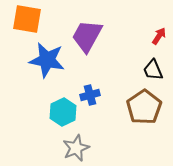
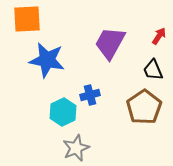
orange square: rotated 12 degrees counterclockwise
purple trapezoid: moved 23 px right, 7 px down
